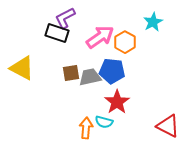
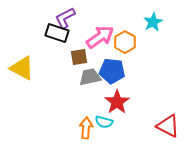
brown square: moved 8 px right, 16 px up
